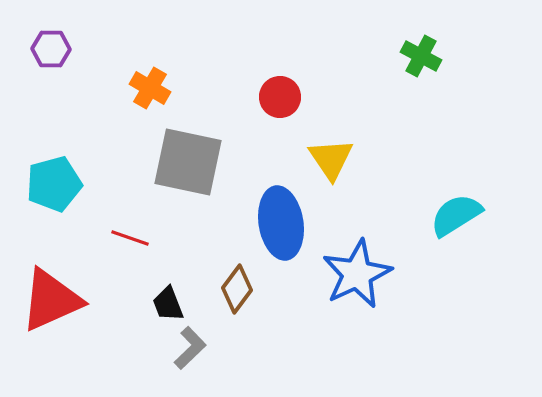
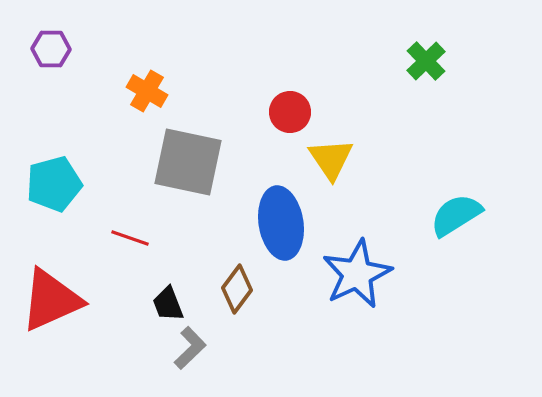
green cross: moved 5 px right, 5 px down; rotated 18 degrees clockwise
orange cross: moved 3 px left, 3 px down
red circle: moved 10 px right, 15 px down
